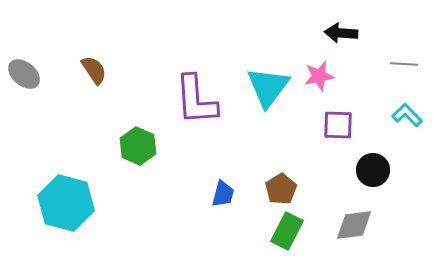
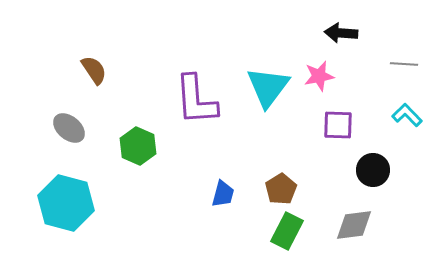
gray ellipse: moved 45 px right, 54 px down
